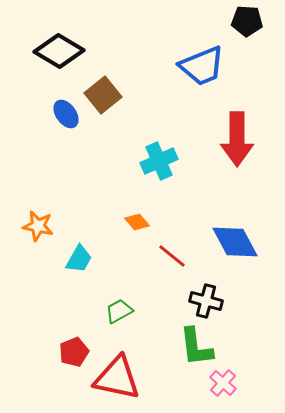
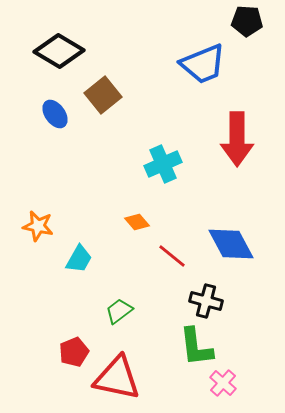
blue trapezoid: moved 1 px right, 2 px up
blue ellipse: moved 11 px left
cyan cross: moved 4 px right, 3 px down
blue diamond: moved 4 px left, 2 px down
green trapezoid: rotated 8 degrees counterclockwise
